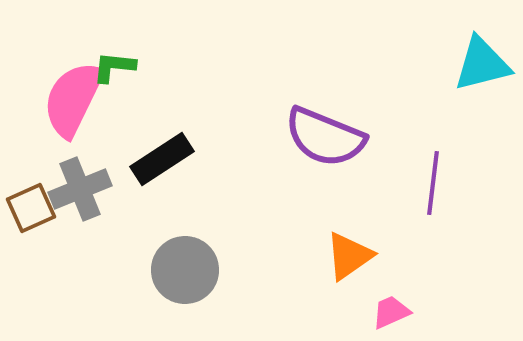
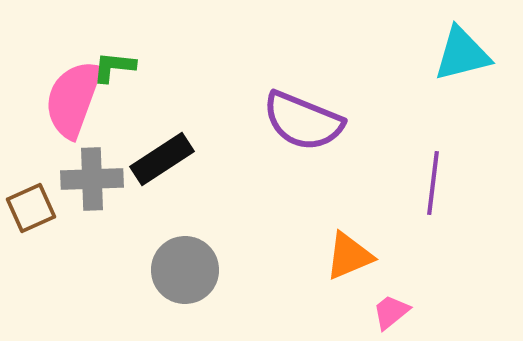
cyan triangle: moved 20 px left, 10 px up
pink semicircle: rotated 6 degrees counterclockwise
purple semicircle: moved 22 px left, 16 px up
gray cross: moved 12 px right, 10 px up; rotated 20 degrees clockwise
orange triangle: rotated 12 degrees clockwise
pink trapezoid: rotated 15 degrees counterclockwise
